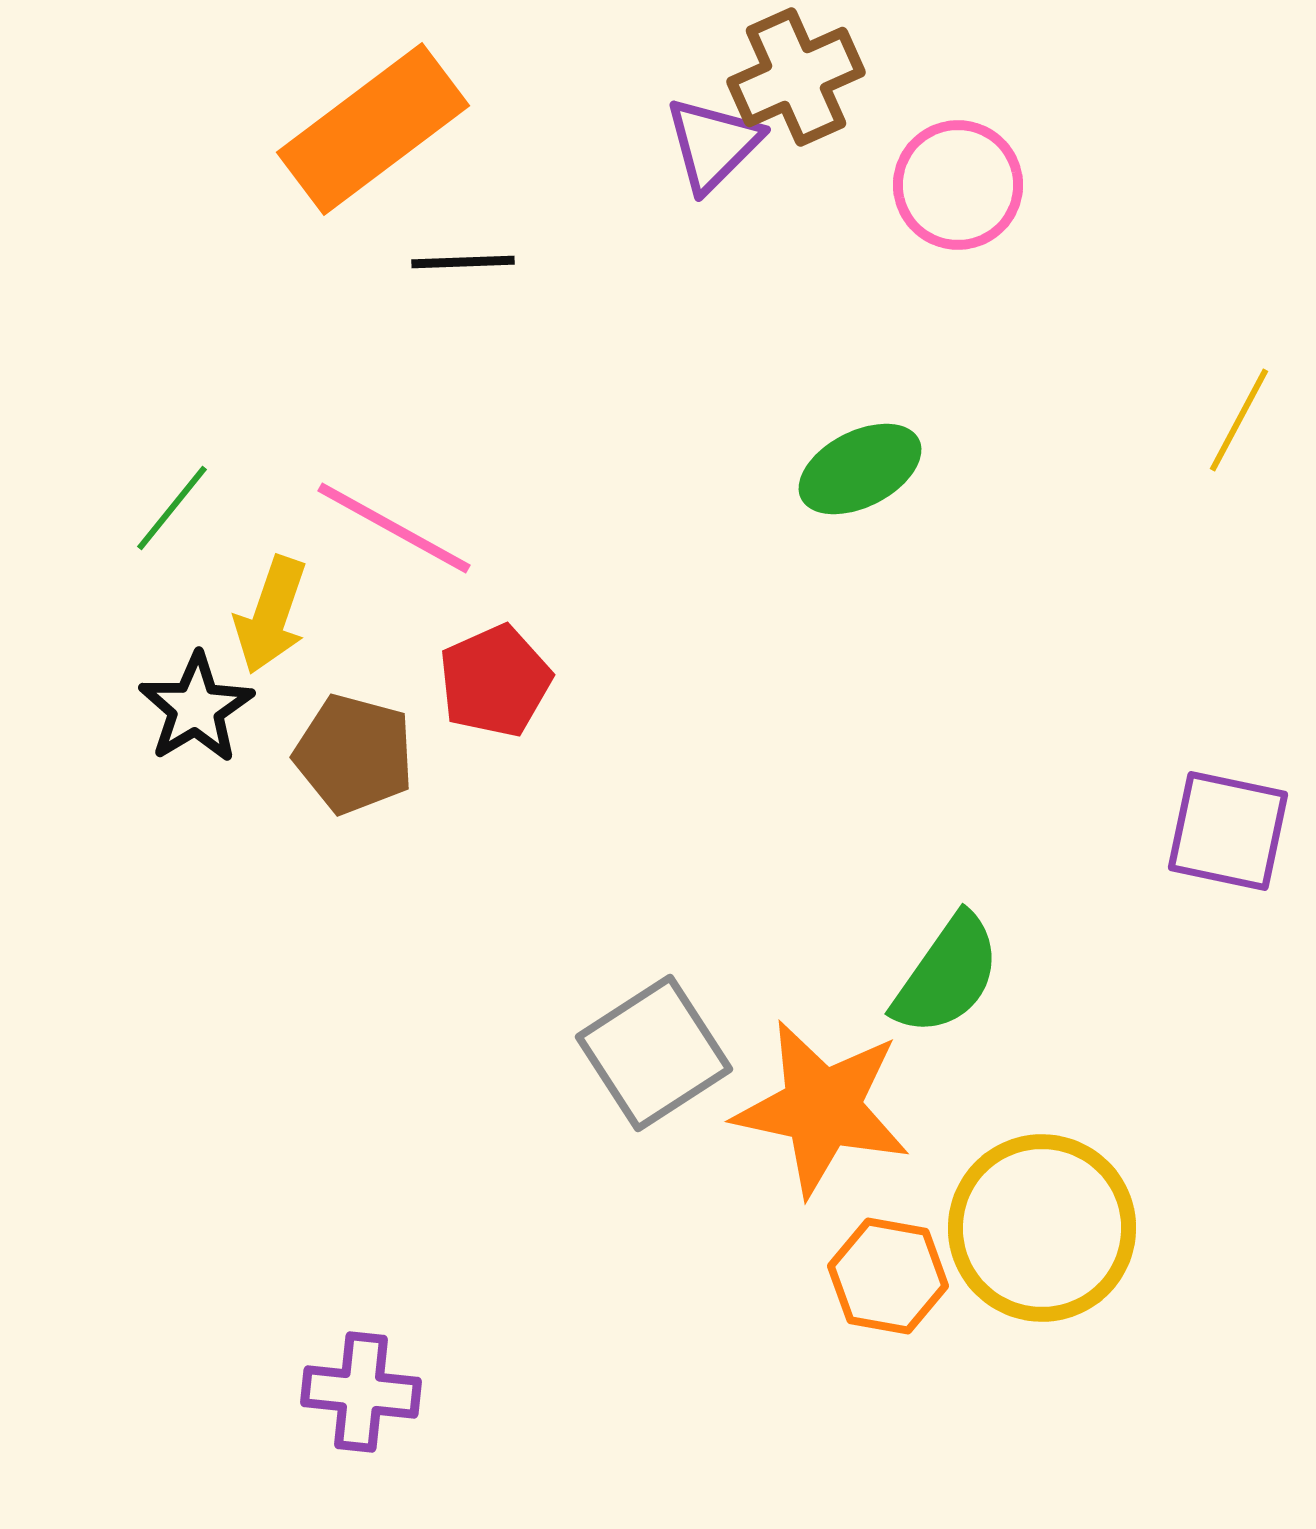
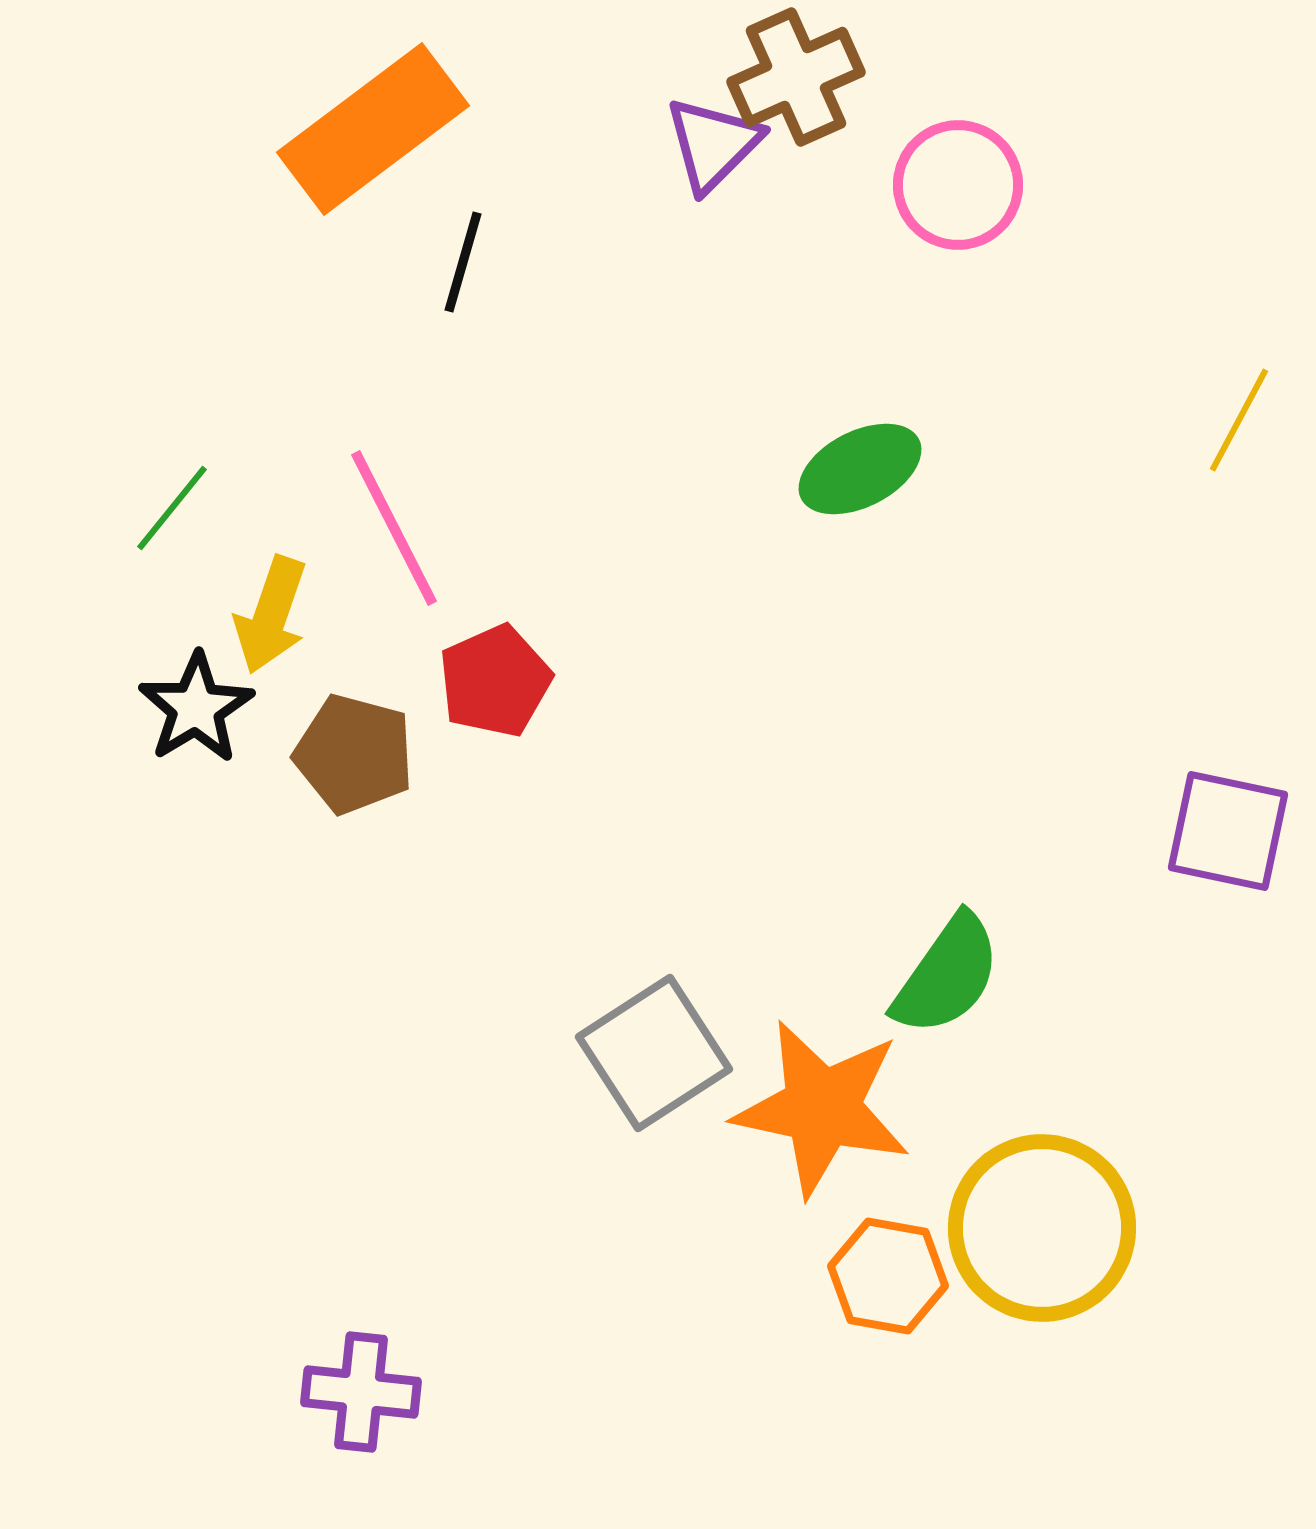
black line: rotated 72 degrees counterclockwise
pink line: rotated 34 degrees clockwise
